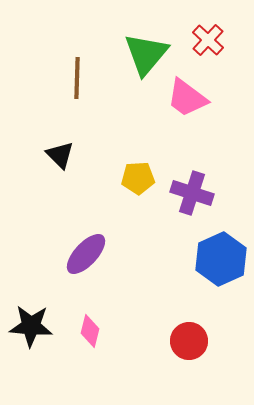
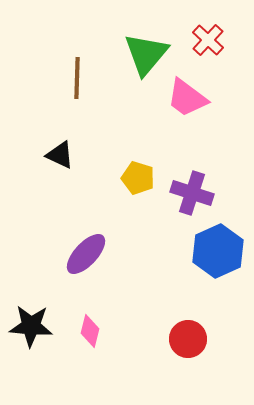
black triangle: rotated 20 degrees counterclockwise
yellow pentagon: rotated 20 degrees clockwise
blue hexagon: moved 3 px left, 8 px up
red circle: moved 1 px left, 2 px up
